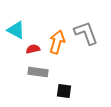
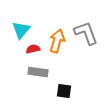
cyan triangle: moved 5 px right; rotated 42 degrees clockwise
orange arrow: moved 1 px up
